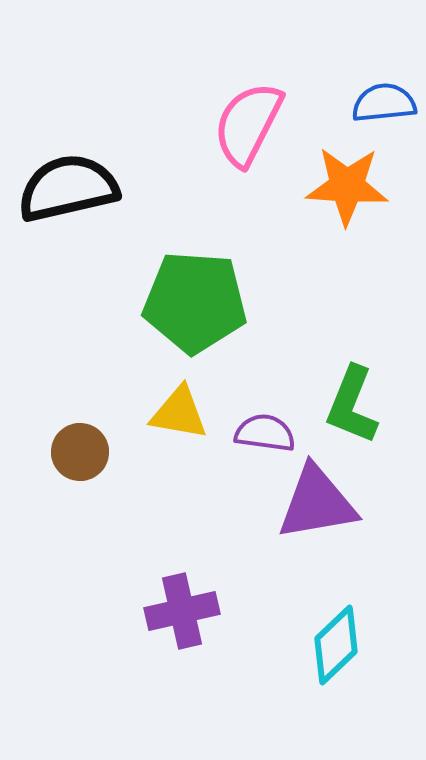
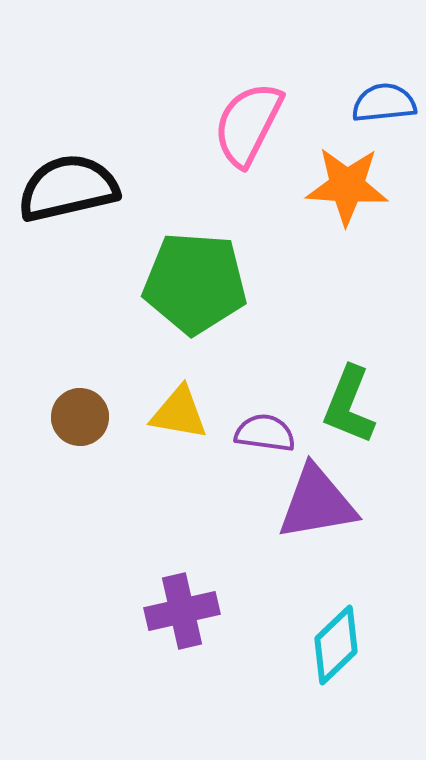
green pentagon: moved 19 px up
green L-shape: moved 3 px left
brown circle: moved 35 px up
